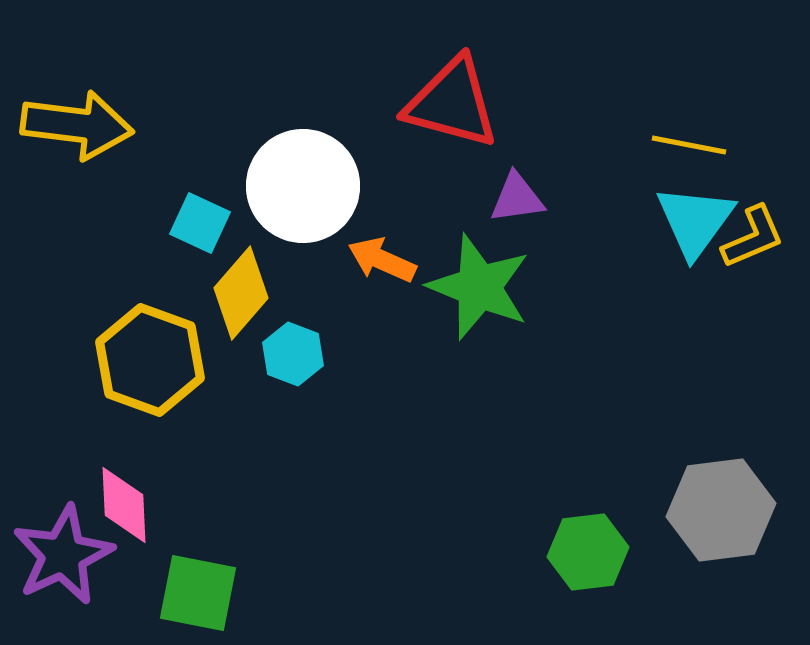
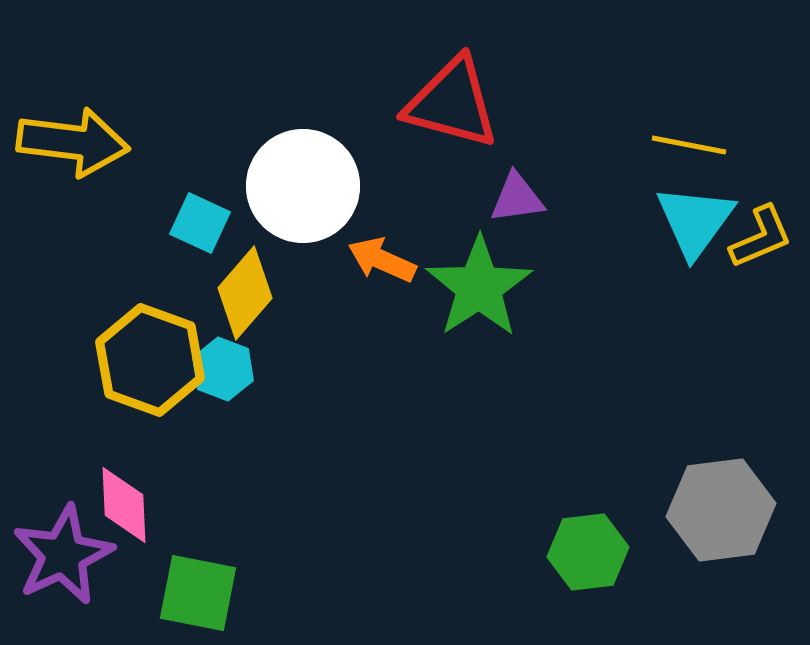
yellow arrow: moved 4 px left, 17 px down
yellow L-shape: moved 8 px right
green star: rotated 17 degrees clockwise
yellow diamond: moved 4 px right
cyan hexagon: moved 70 px left, 15 px down
